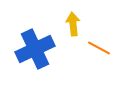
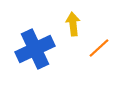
orange line: rotated 70 degrees counterclockwise
